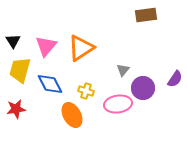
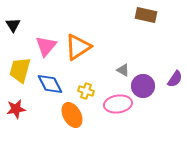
brown rectangle: rotated 20 degrees clockwise
black triangle: moved 16 px up
orange triangle: moved 3 px left, 1 px up
gray triangle: rotated 40 degrees counterclockwise
purple circle: moved 2 px up
